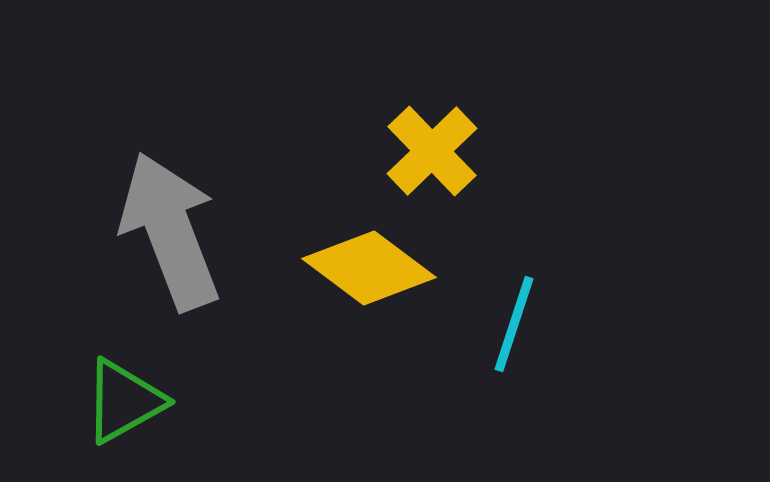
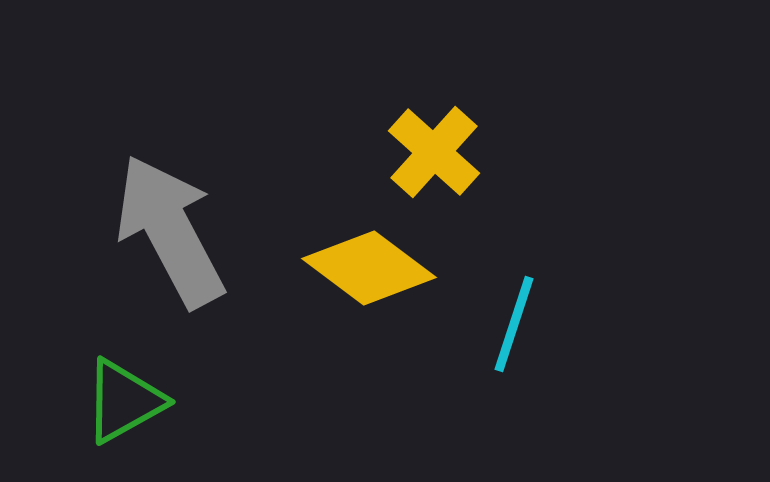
yellow cross: moved 2 px right, 1 px down; rotated 4 degrees counterclockwise
gray arrow: rotated 7 degrees counterclockwise
